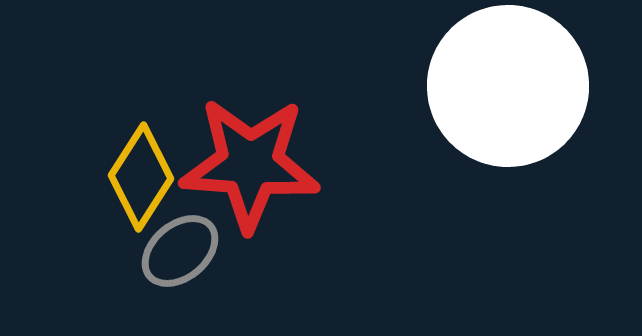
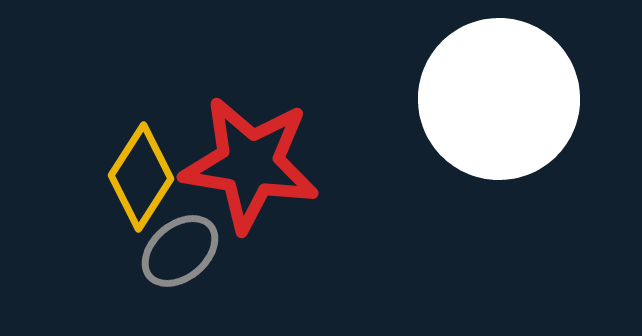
white circle: moved 9 px left, 13 px down
red star: rotated 5 degrees clockwise
